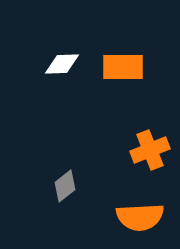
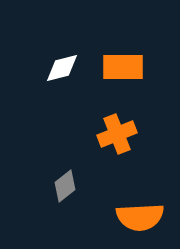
white diamond: moved 4 px down; rotated 12 degrees counterclockwise
orange cross: moved 33 px left, 16 px up
